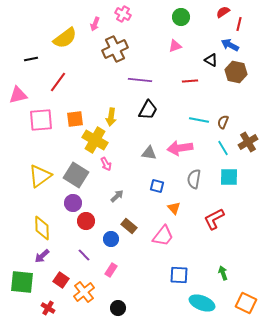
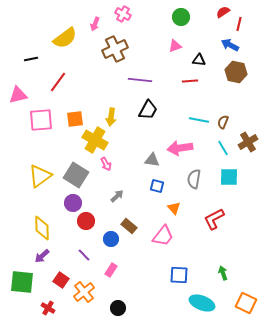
black triangle at (211, 60): moved 12 px left; rotated 24 degrees counterclockwise
gray triangle at (149, 153): moved 3 px right, 7 px down
